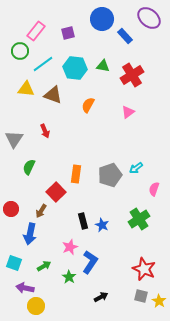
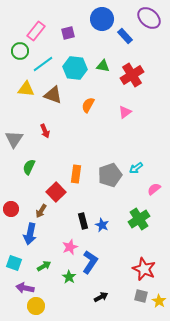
pink triangle: moved 3 px left
pink semicircle: rotated 32 degrees clockwise
